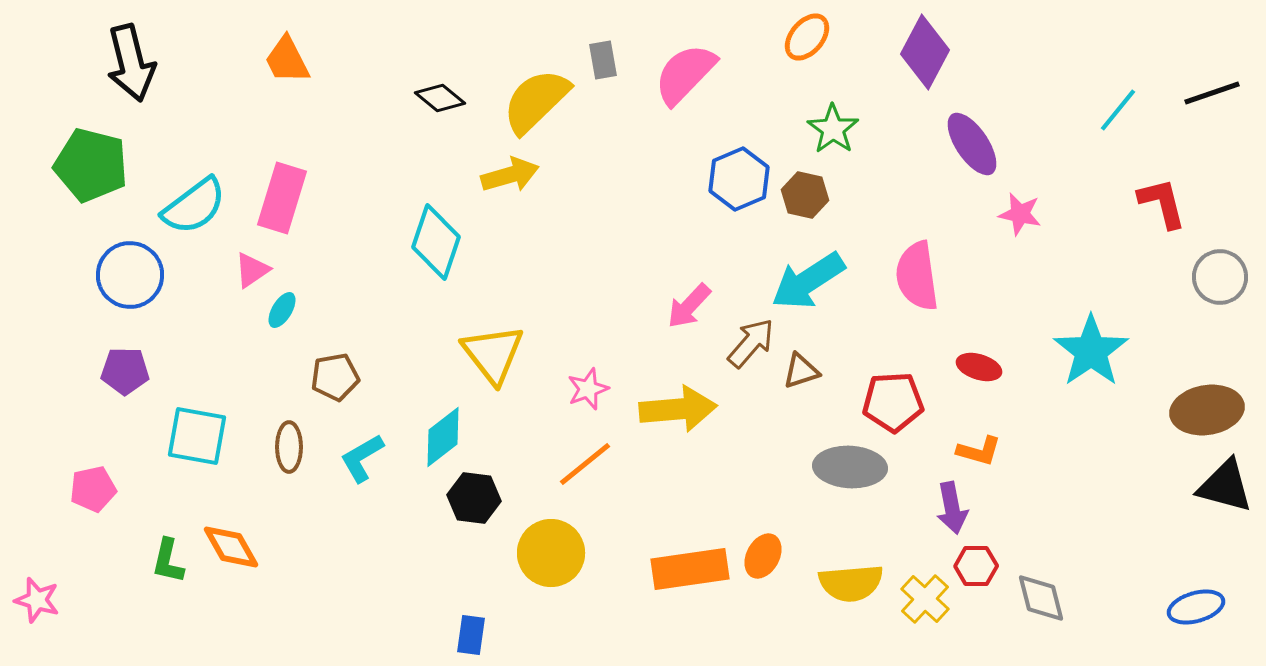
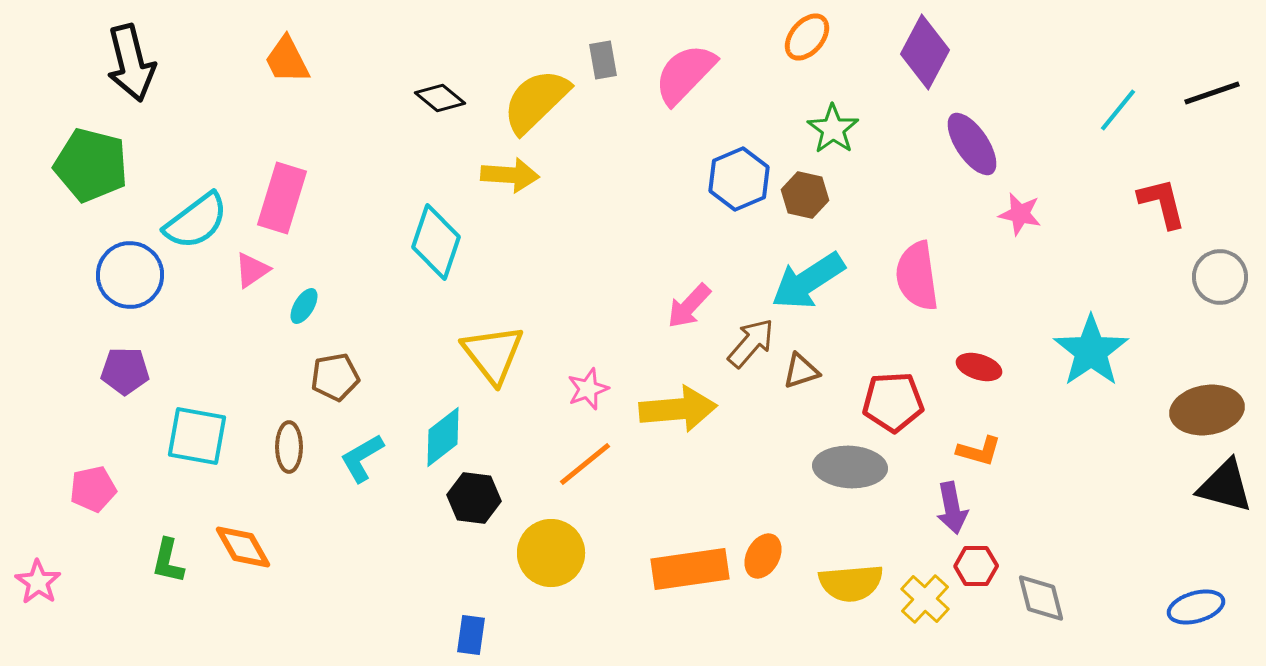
yellow arrow at (510, 175): rotated 20 degrees clockwise
cyan semicircle at (194, 206): moved 2 px right, 15 px down
cyan ellipse at (282, 310): moved 22 px right, 4 px up
orange diamond at (231, 547): moved 12 px right
pink star at (37, 600): moved 1 px right, 18 px up; rotated 18 degrees clockwise
